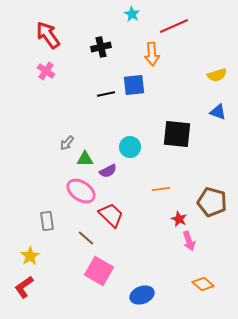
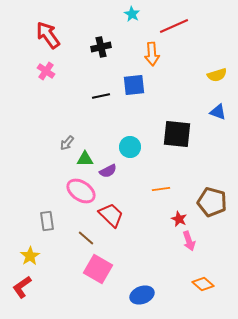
black line: moved 5 px left, 2 px down
pink square: moved 1 px left, 2 px up
red L-shape: moved 2 px left
